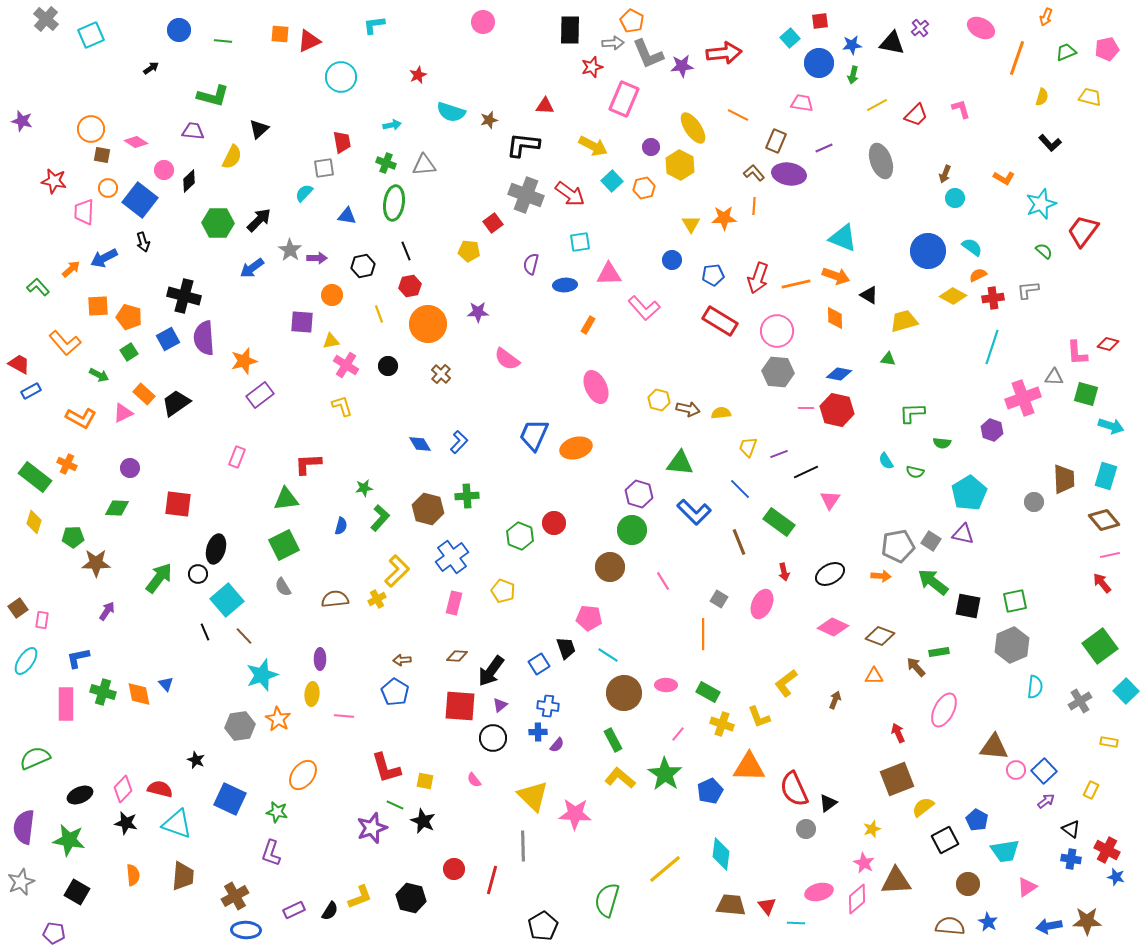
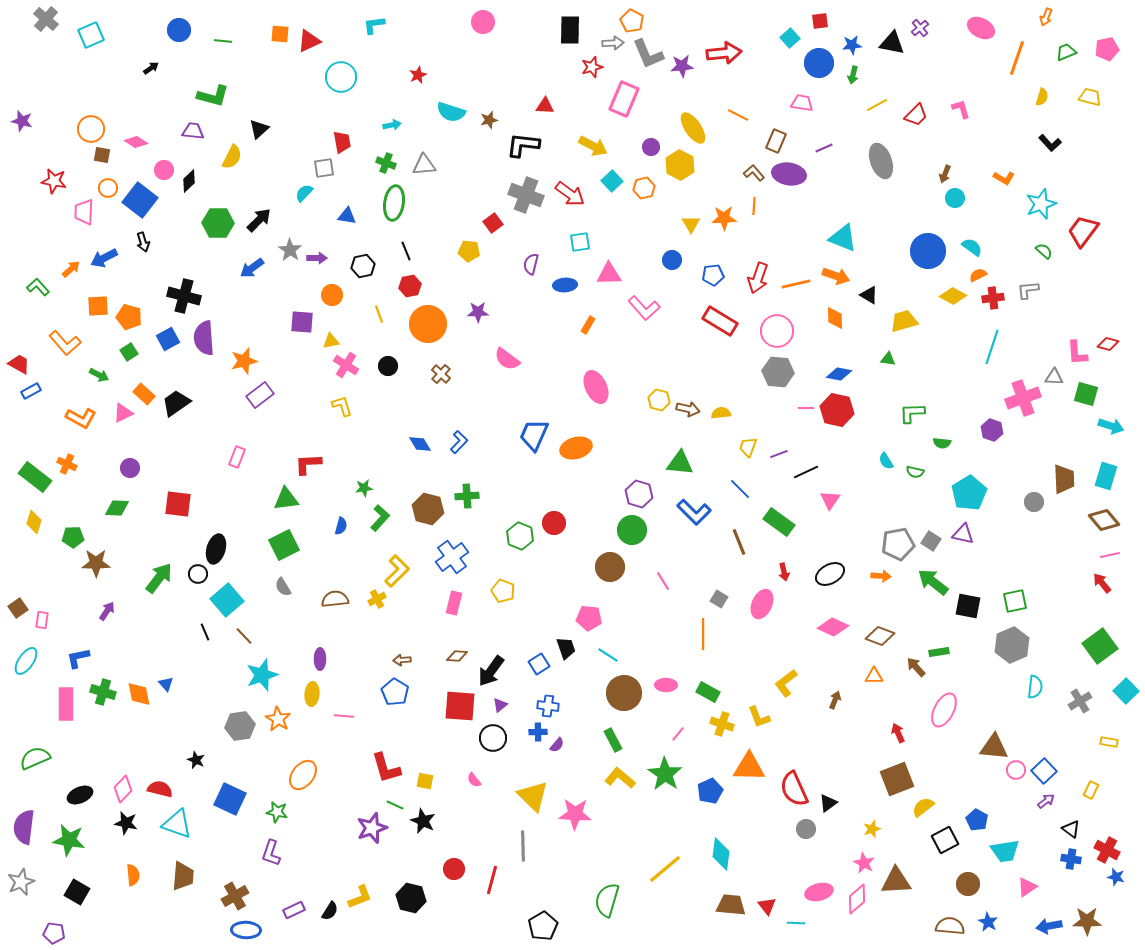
gray pentagon at (898, 546): moved 2 px up
